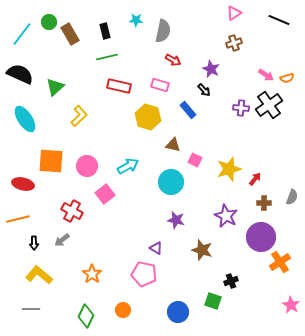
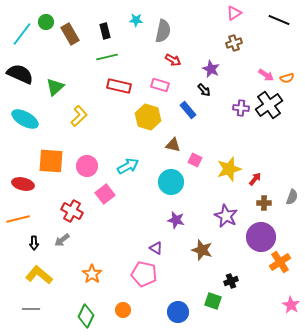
green circle at (49, 22): moved 3 px left
cyan ellipse at (25, 119): rotated 28 degrees counterclockwise
